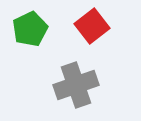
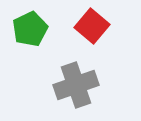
red square: rotated 12 degrees counterclockwise
